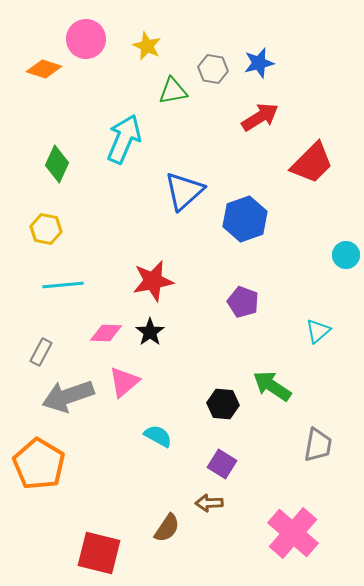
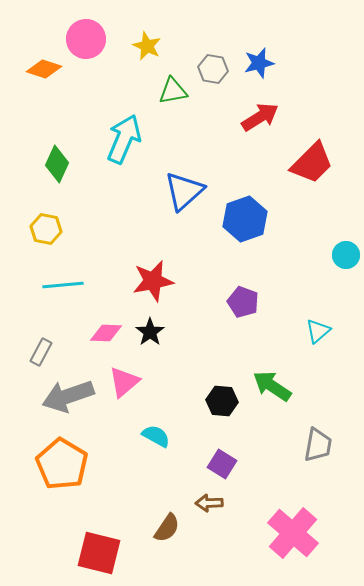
black hexagon: moved 1 px left, 3 px up
cyan semicircle: moved 2 px left
orange pentagon: moved 23 px right
